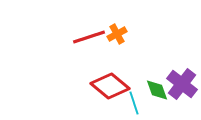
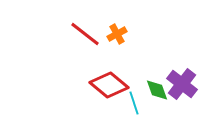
red line: moved 4 px left, 3 px up; rotated 56 degrees clockwise
red diamond: moved 1 px left, 1 px up
